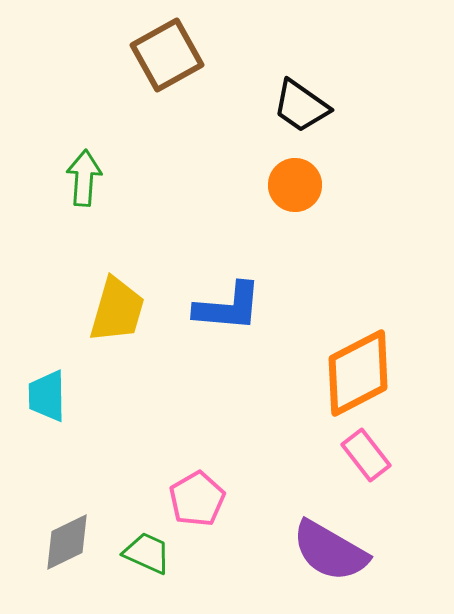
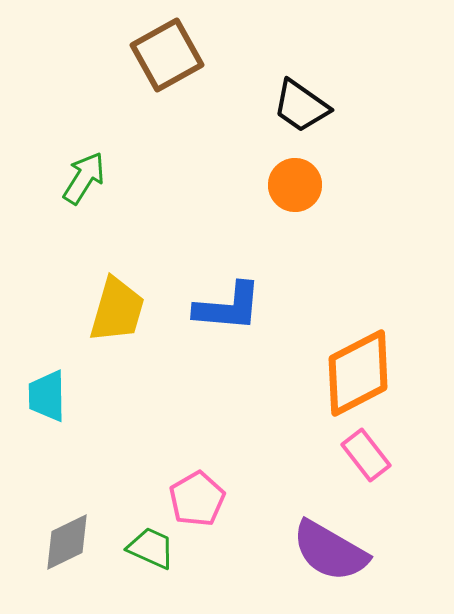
green arrow: rotated 28 degrees clockwise
green trapezoid: moved 4 px right, 5 px up
